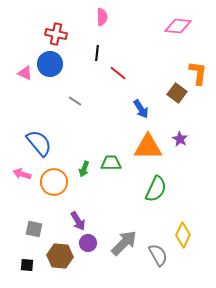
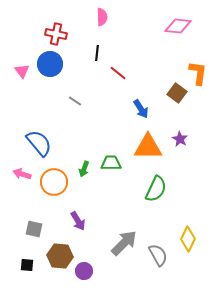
pink triangle: moved 3 px left, 2 px up; rotated 28 degrees clockwise
yellow diamond: moved 5 px right, 4 px down
purple circle: moved 4 px left, 28 px down
